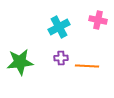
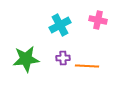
cyan cross: moved 1 px right, 2 px up
purple cross: moved 2 px right
green star: moved 6 px right, 3 px up
